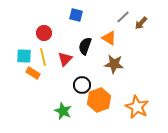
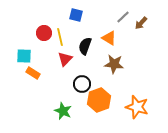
yellow line: moved 17 px right, 20 px up
black circle: moved 1 px up
orange star: rotated 10 degrees counterclockwise
